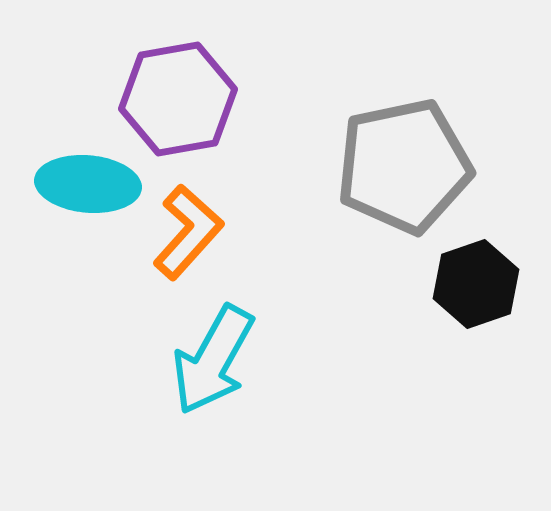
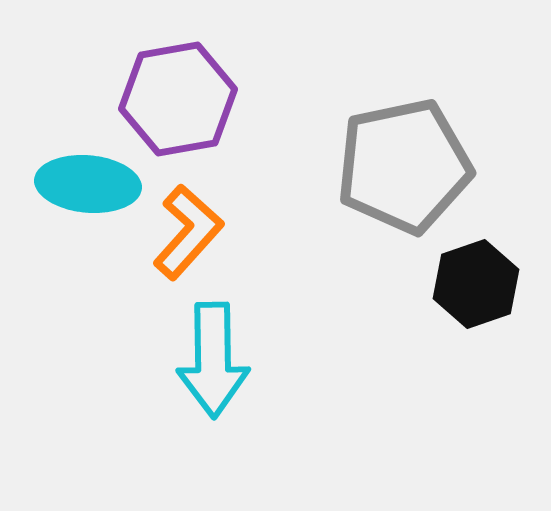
cyan arrow: rotated 30 degrees counterclockwise
